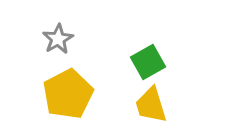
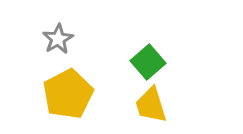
green square: rotated 12 degrees counterclockwise
